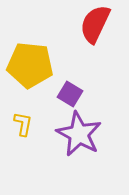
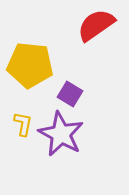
red semicircle: moved 1 px right, 1 px down; rotated 30 degrees clockwise
purple star: moved 18 px left
